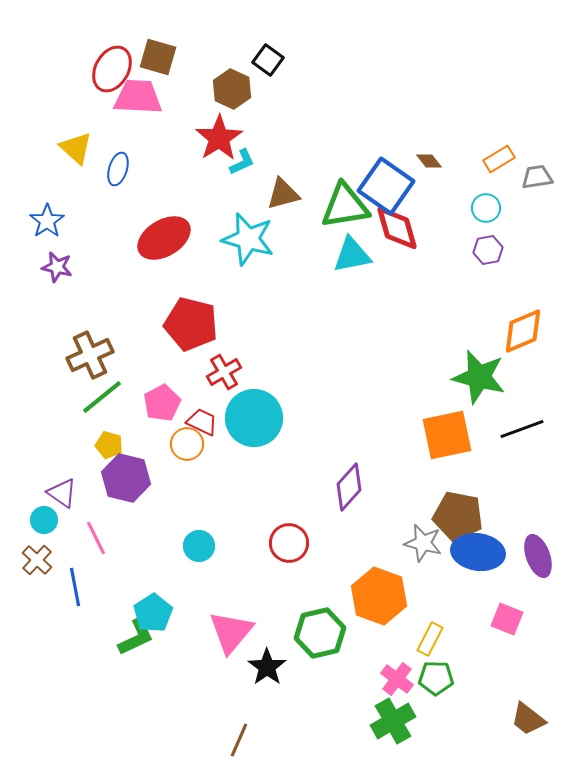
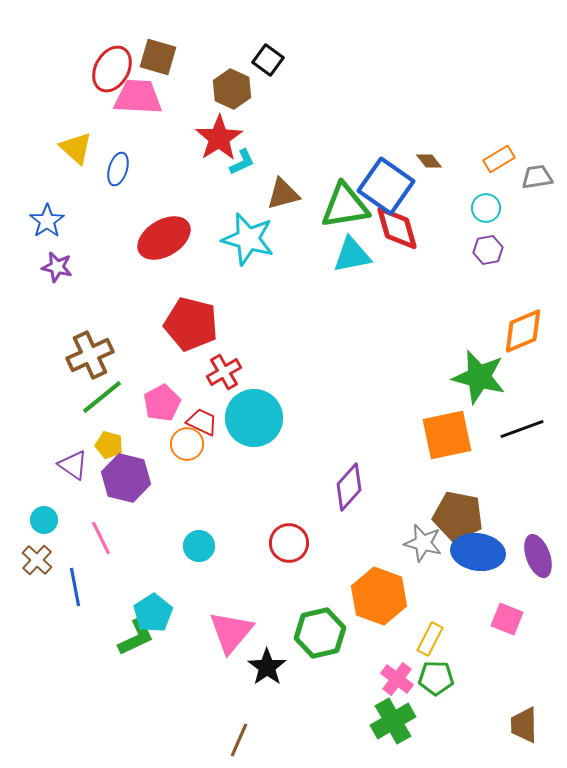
purple triangle at (62, 493): moved 11 px right, 28 px up
pink line at (96, 538): moved 5 px right
brown trapezoid at (528, 719): moved 4 px left, 6 px down; rotated 51 degrees clockwise
